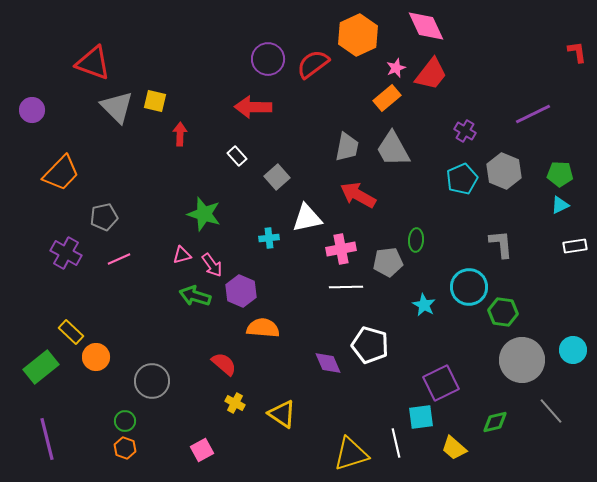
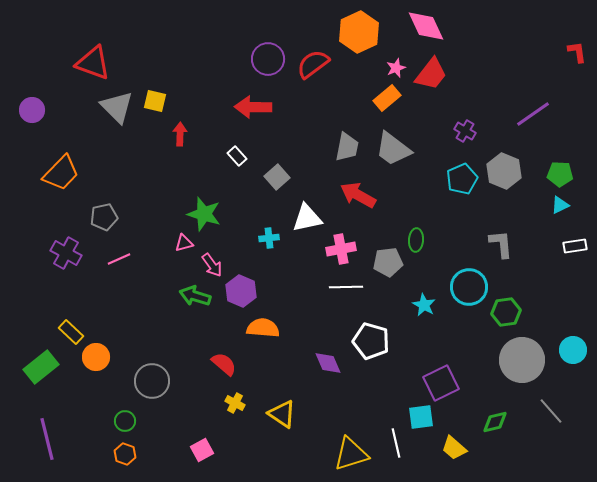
orange hexagon at (358, 35): moved 1 px right, 3 px up
purple line at (533, 114): rotated 9 degrees counterclockwise
gray trapezoid at (393, 149): rotated 24 degrees counterclockwise
pink triangle at (182, 255): moved 2 px right, 12 px up
green hexagon at (503, 312): moved 3 px right; rotated 16 degrees counterclockwise
white pentagon at (370, 345): moved 1 px right, 4 px up
orange hexagon at (125, 448): moved 6 px down
